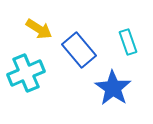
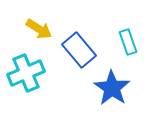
blue star: moved 1 px left
